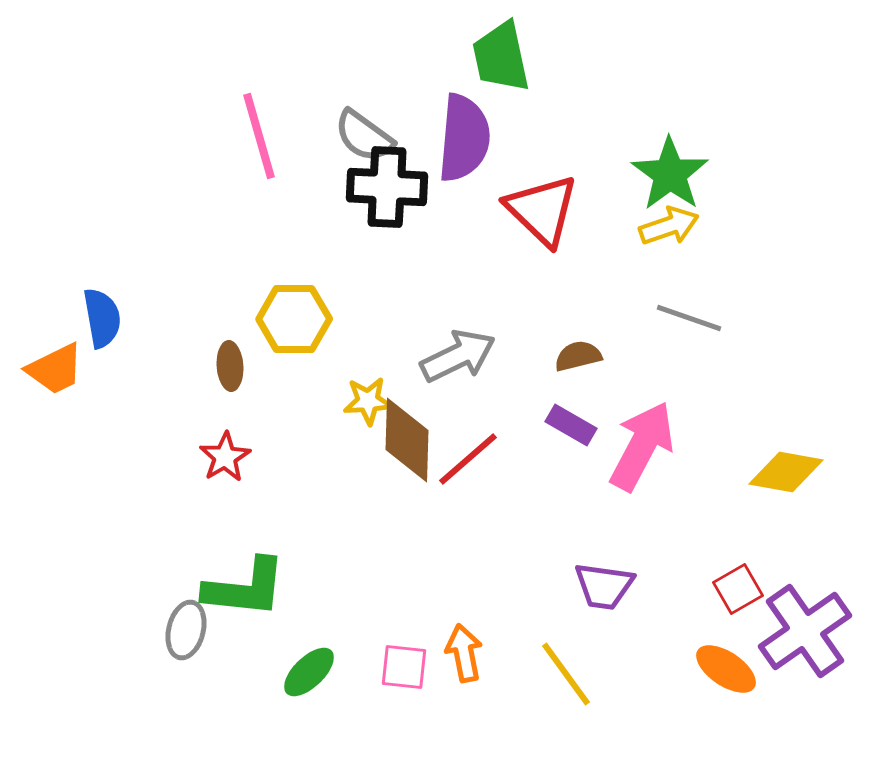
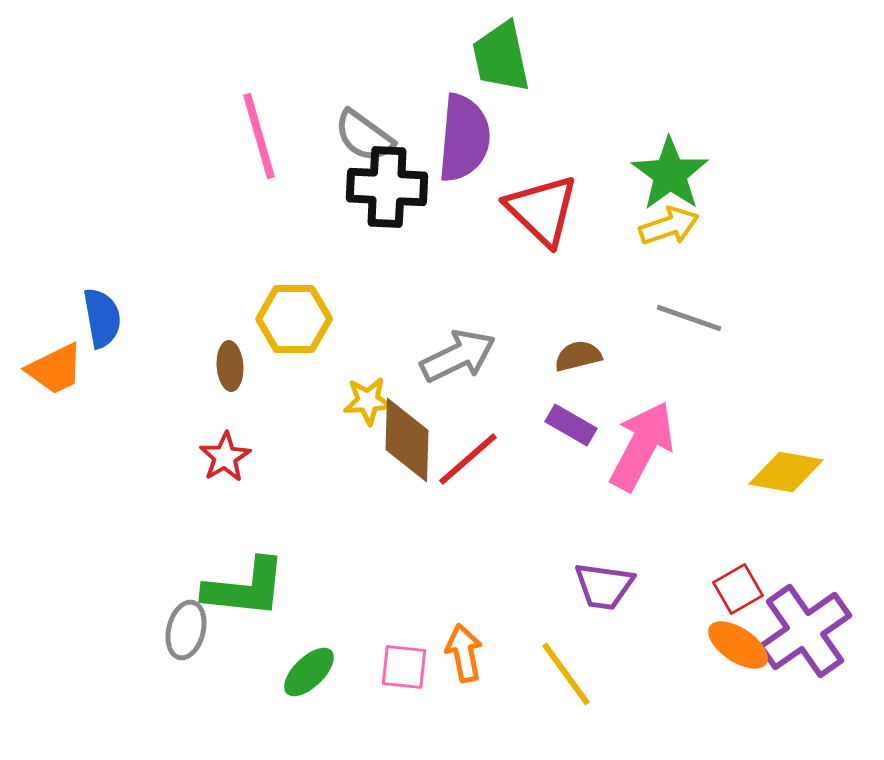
orange ellipse: moved 12 px right, 24 px up
